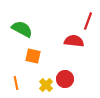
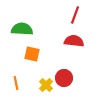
red line: moved 13 px left, 6 px up
green semicircle: rotated 25 degrees counterclockwise
orange square: moved 1 px left, 2 px up
red circle: moved 1 px left, 1 px up
